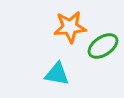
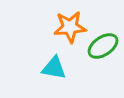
cyan triangle: moved 3 px left, 6 px up
